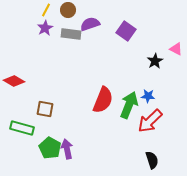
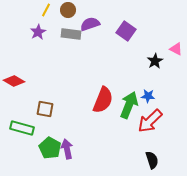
purple star: moved 7 px left, 4 px down
